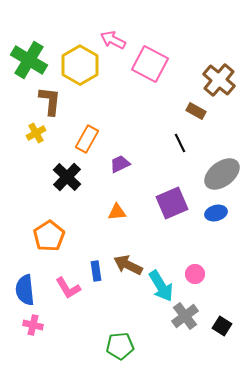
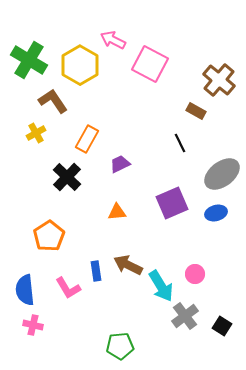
brown L-shape: moved 3 px right; rotated 40 degrees counterclockwise
